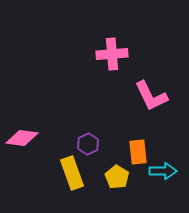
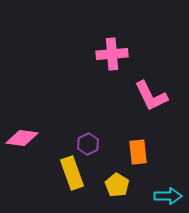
cyan arrow: moved 5 px right, 25 px down
yellow pentagon: moved 8 px down
